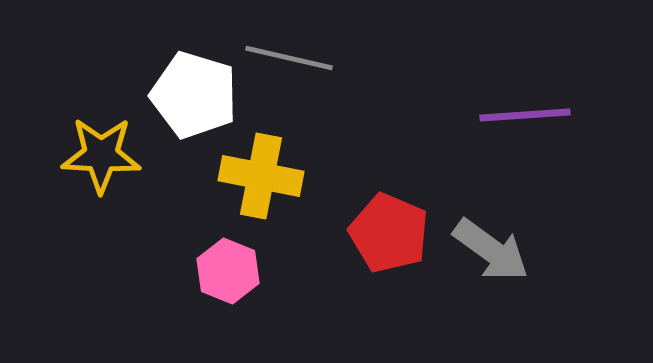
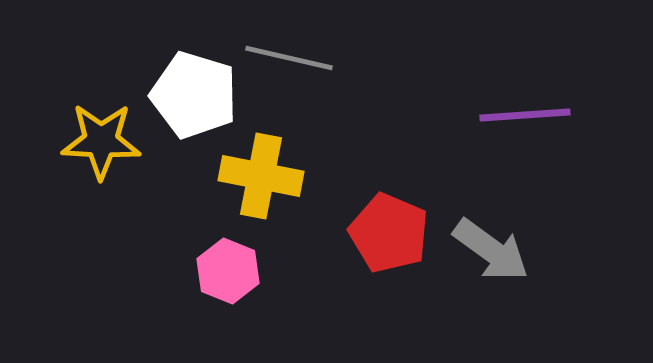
yellow star: moved 14 px up
